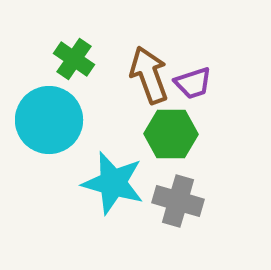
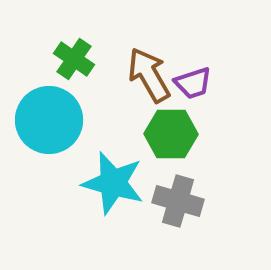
brown arrow: rotated 10 degrees counterclockwise
